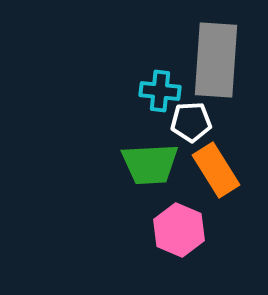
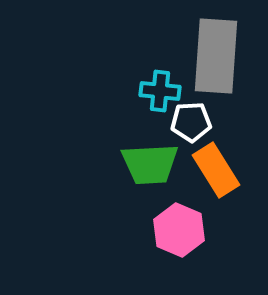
gray rectangle: moved 4 px up
